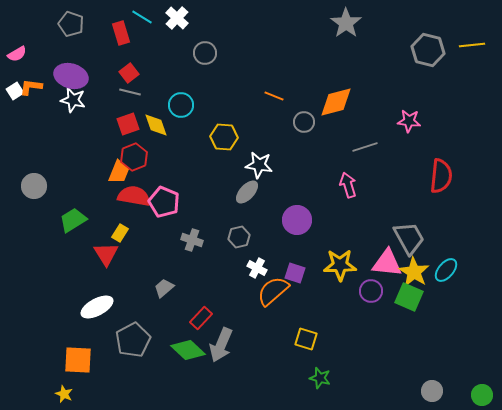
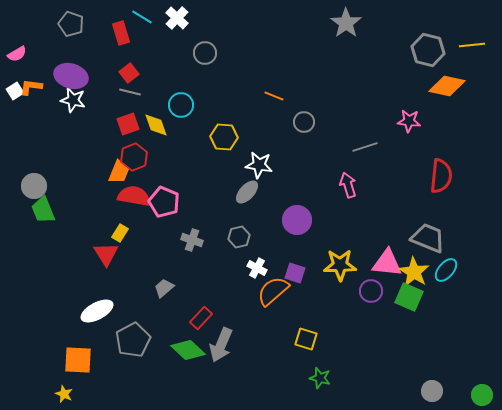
orange diamond at (336, 102): moved 111 px right, 16 px up; rotated 27 degrees clockwise
green trapezoid at (73, 220): moved 30 px left, 10 px up; rotated 80 degrees counterclockwise
gray trapezoid at (409, 238): moved 19 px right; rotated 39 degrees counterclockwise
white ellipse at (97, 307): moved 4 px down
